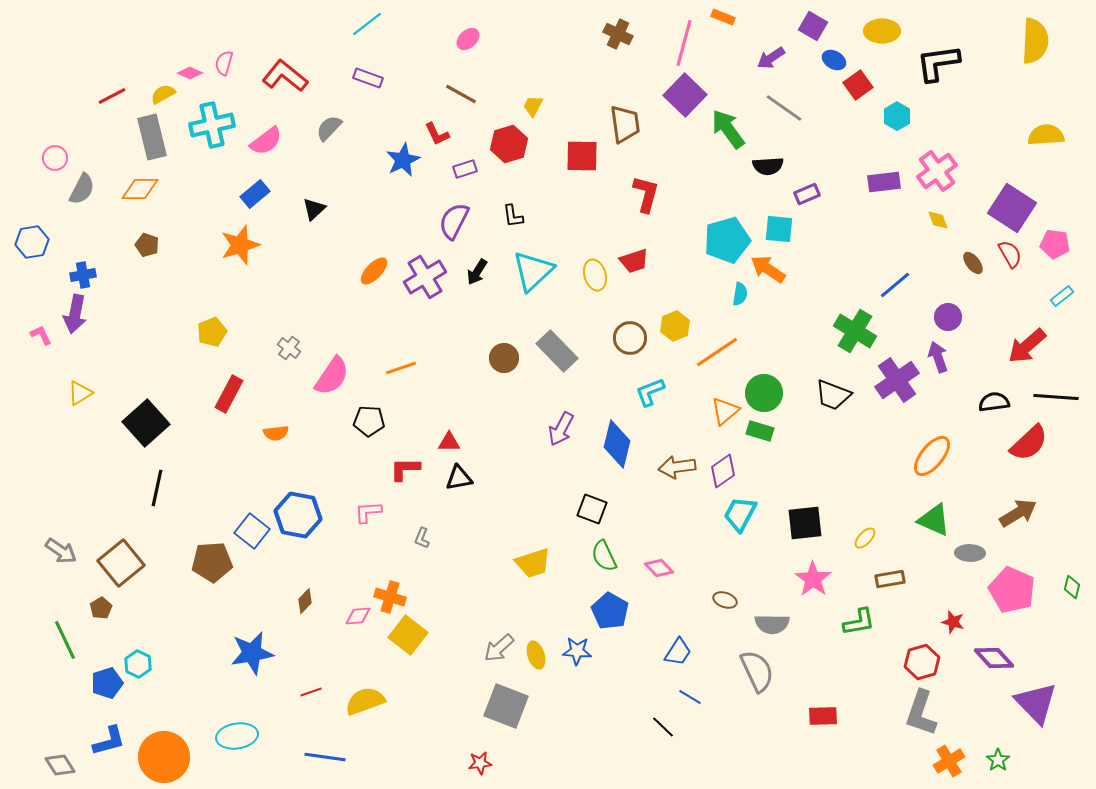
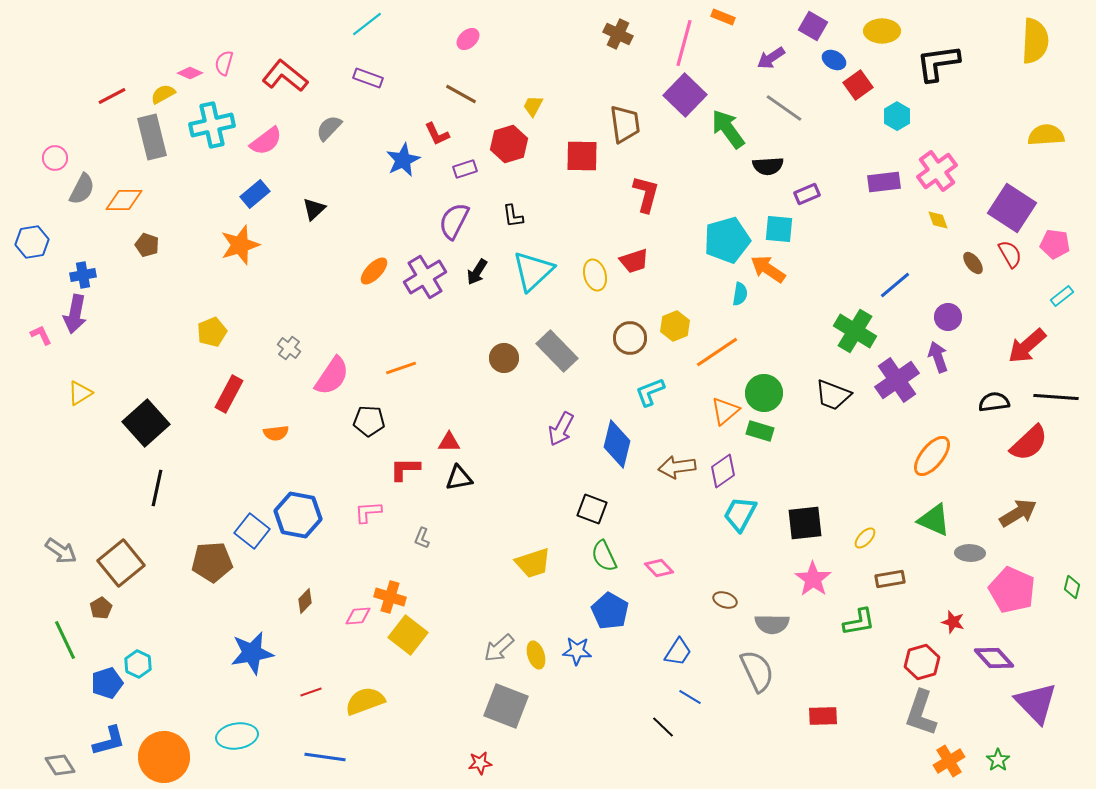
orange diamond at (140, 189): moved 16 px left, 11 px down
